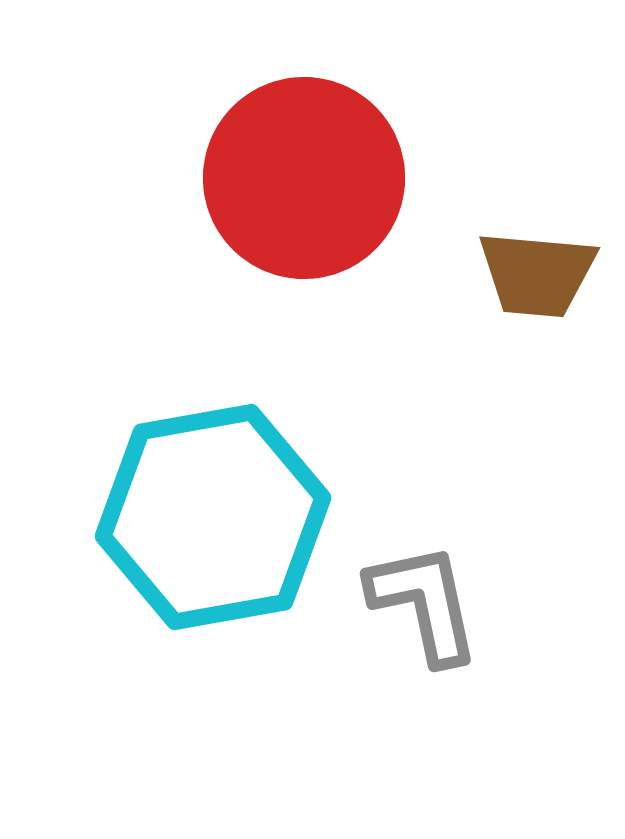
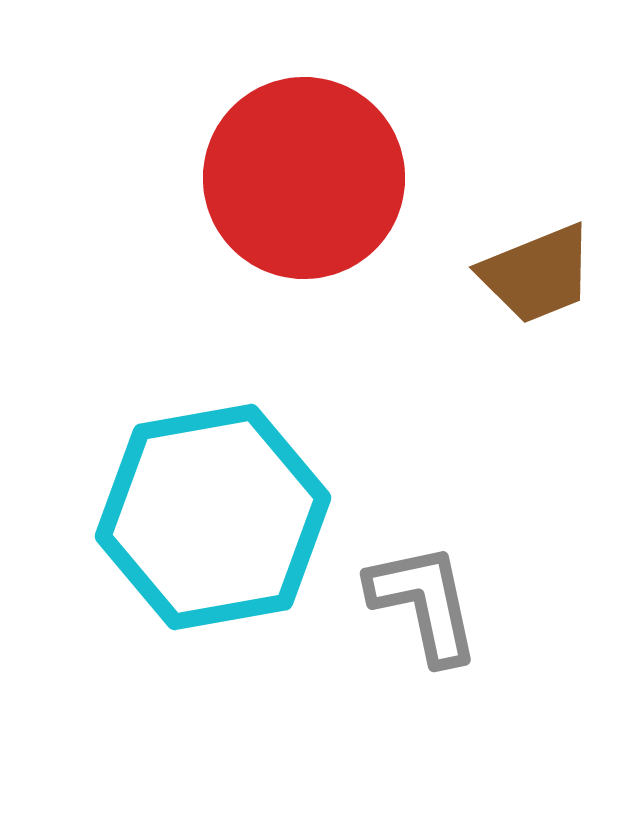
brown trapezoid: rotated 27 degrees counterclockwise
